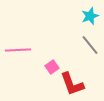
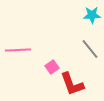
cyan star: moved 2 px right, 1 px up; rotated 18 degrees clockwise
gray line: moved 4 px down
